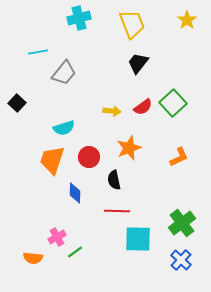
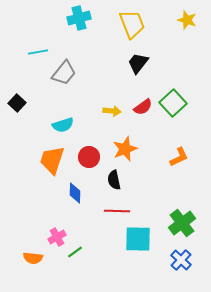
yellow star: rotated 18 degrees counterclockwise
cyan semicircle: moved 1 px left, 3 px up
orange star: moved 4 px left, 1 px down
